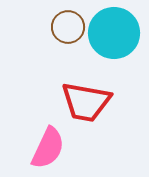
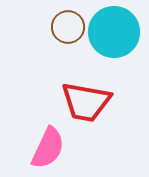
cyan circle: moved 1 px up
